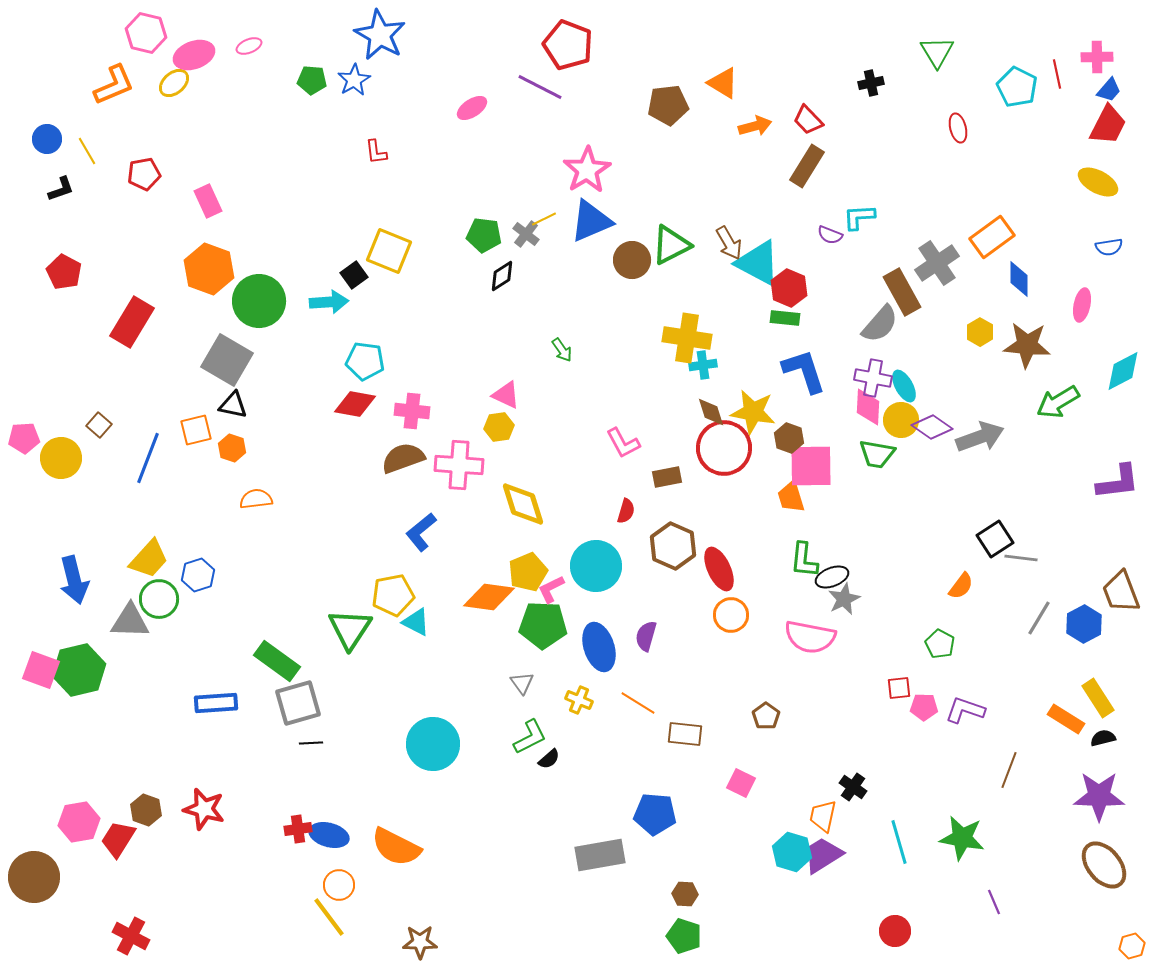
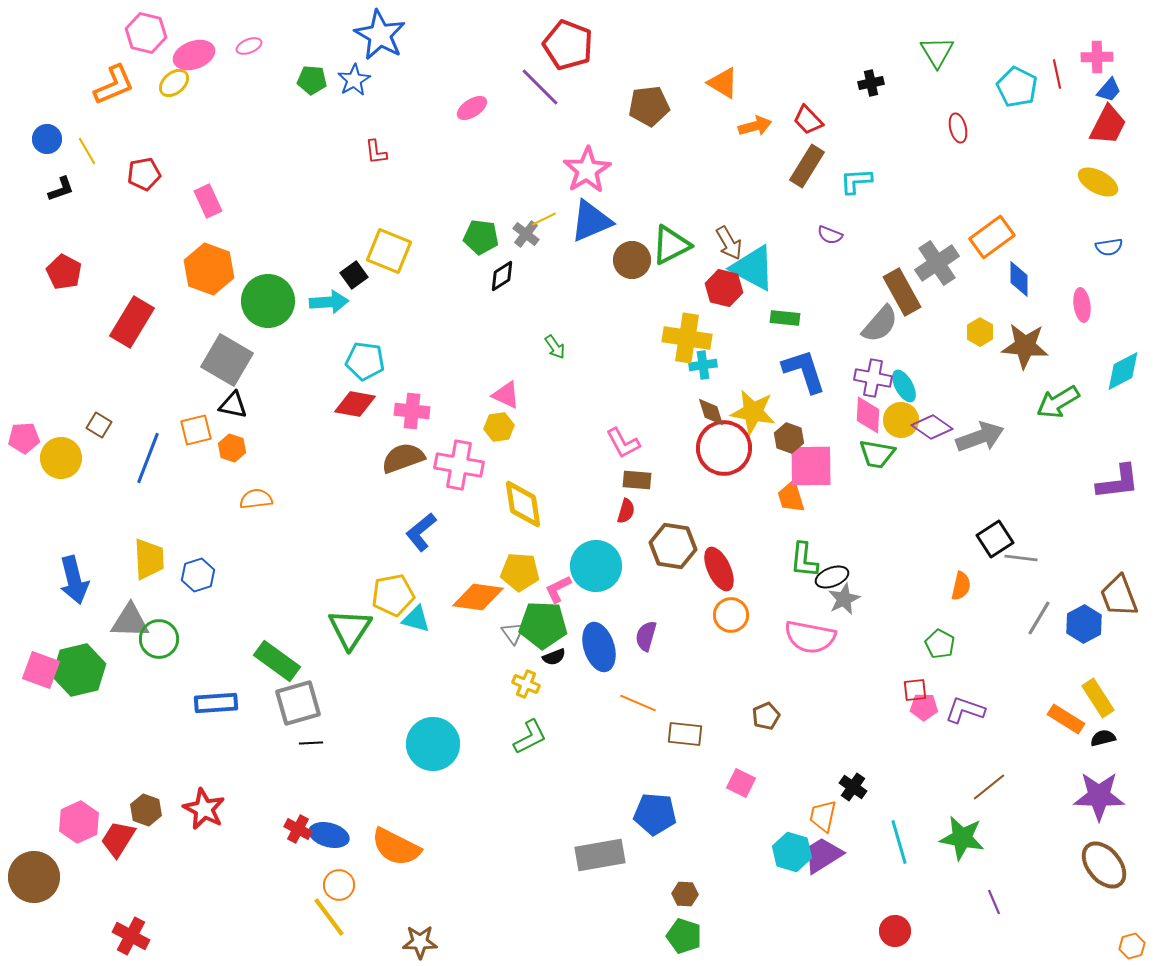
purple line at (540, 87): rotated 18 degrees clockwise
brown pentagon at (668, 105): moved 19 px left, 1 px down
cyan L-shape at (859, 217): moved 3 px left, 36 px up
green pentagon at (484, 235): moved 3 px left, 2 px down
cyan triangle at (758, 263): moved 5 px left, 5 px down
red hexagon at (789, 288): moved 65 px left; rotated 9 degrees counterclockwise
green circle at (259, 301): moved 9 px right
pink ellipse at (1082, 305): rotated 20 degrees counterclockwise
brown star at (1027, 345): moved 2 px left, 1 px down
green arrow at (562, 350): moved 7 px left, 3 px up
pink diamond at (868, 407): moved 8 px down
brown square at (99, 425): rotated 10 degrees counterclockwise
pink cross at (459, 465): rotated 6 degrees clockwise
brown rectangle at (667, 477): moved 30 px left, 3 px down; rotated 16 degrees clockwise
yellow diamond at (523, 504): rotated 9 degrees clockwise
brown hexagon at (673, 546): rotated 15 degrees counterclockwise
yellow trapezoid at (149, 559): rotated 45 degrees counterclockwise
yellow pentagon at (528, 572): moved 8 px left; rotated 27 degrees clockwise
orange semicircle at (961, 586): rotated 24 degrees counterclockwise
pink L-shape at (551, 589): moved 7 px right
brown trapezoid at (1121, 592): moved 2 px left, 4 px down
orange diamond at (489, 597): moved 11 px left
green circle at (159, 599): moved 40 px down
cyan triangle at (416, 622): moved 3 px up; rotated 12 degrees counterclockwise
gray triangle at (522, 683): moved 9 px left, 50 px up
red square at (899, 688): moved 16 px right, 2 px down
yellow cross at (579, 700): moved 53 px left, 16 px up
orange line at (638, 703): rotated 9 degrees counterclockwise
brown pentagon at (766, 716): rotated 12 degrees clockwise
black semicircle at (549, 759): moved 5 px right, 102 px up; rotated 20 degrees clockwise
brown line at (1009, 770): moved 20 px left, 17 px down; rotated 30 degrees clockwise
red star at (204, 809): rotated 12 degrees clockwise
pink hexagon at (79, 822): rotated 15 degrees counterclockwise
red cross at (298, 829): rotated 36 degrees clockwise
